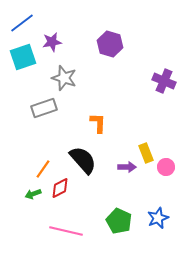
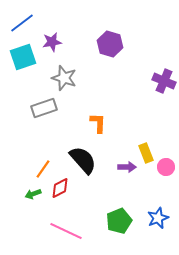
green pentagon: rotated 25 degrees clockwise
pink line: rotated 12 degrees clockwise
